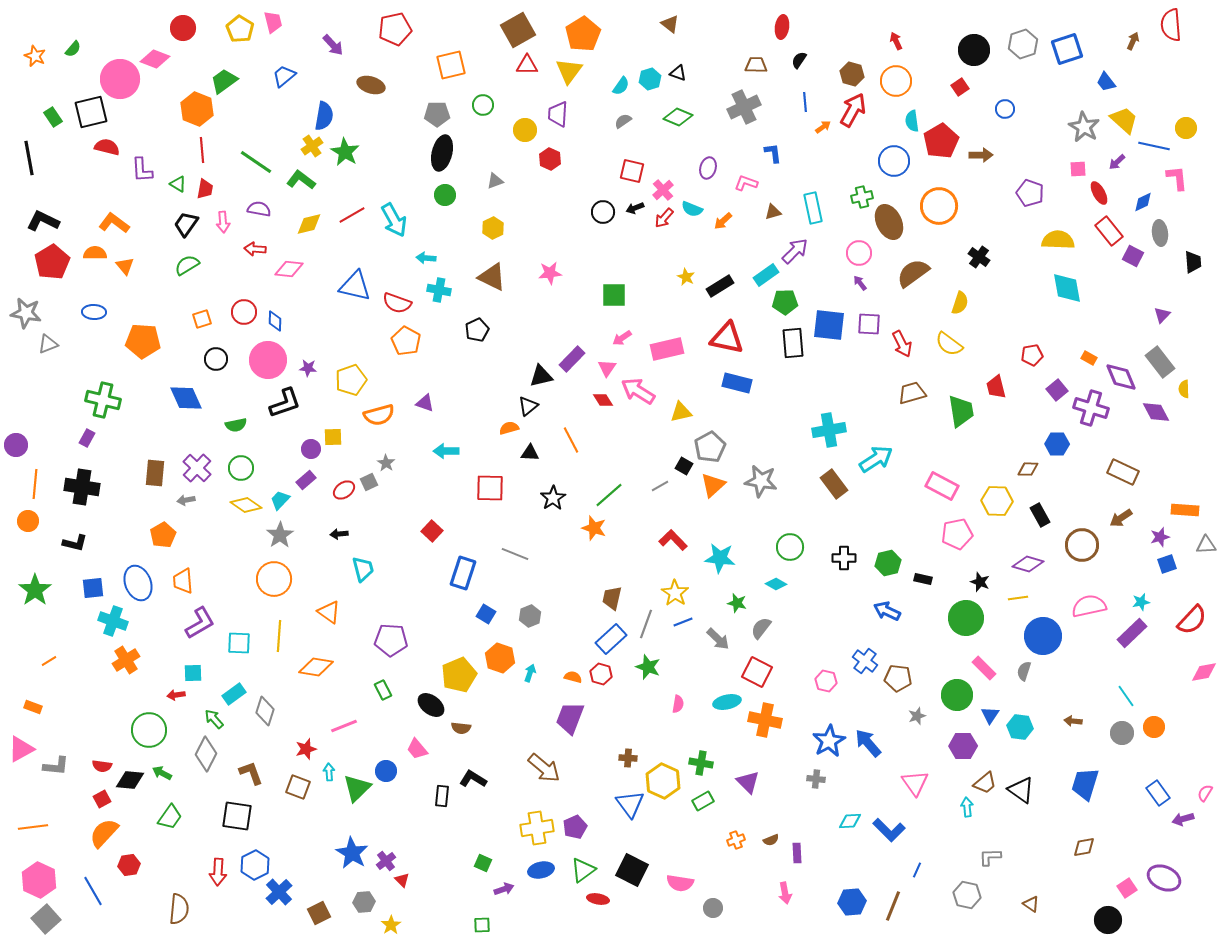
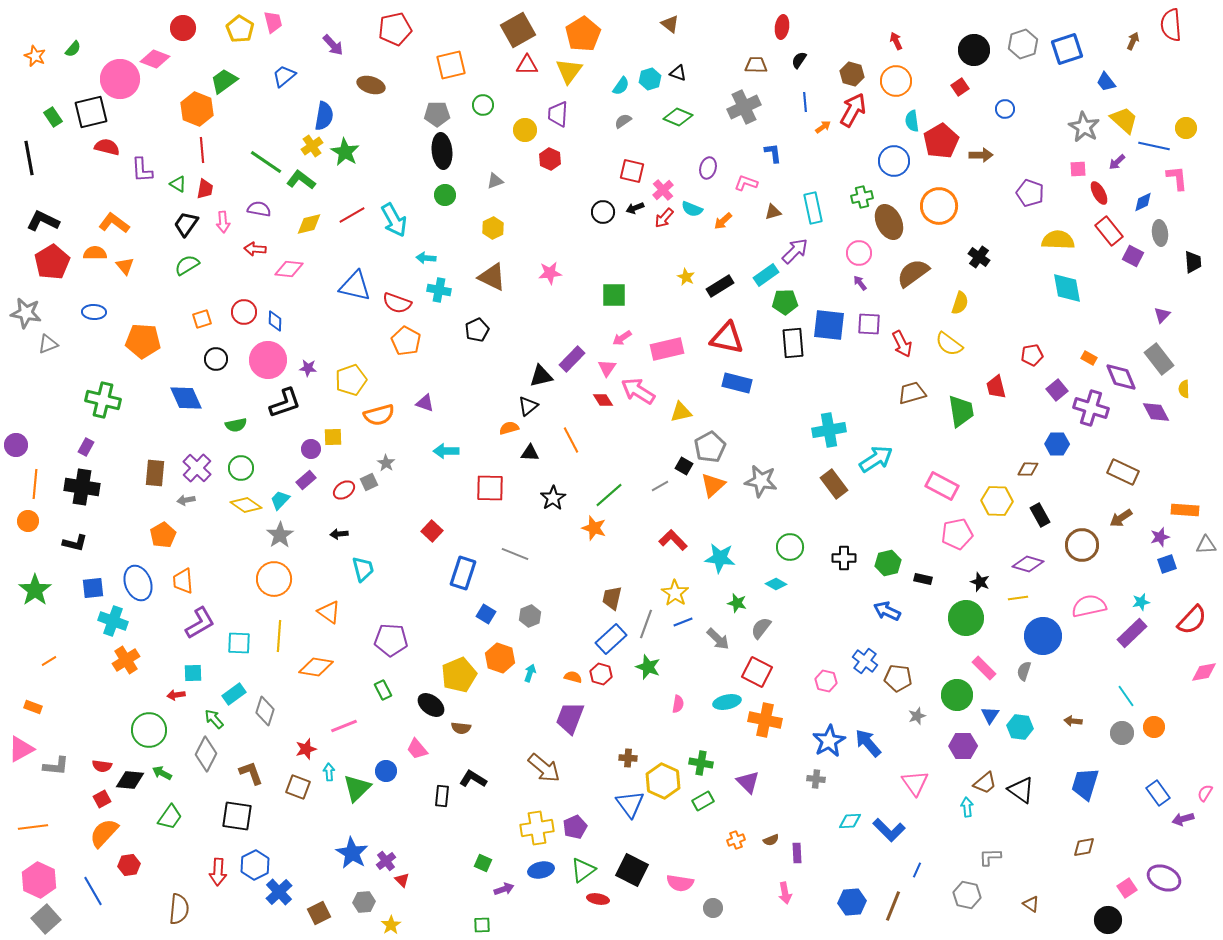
black ellipse at (442, 153): moved 2 px up; rotated 20 degrees counterclockwise
green line at (256, 162): moved 10 px right
gray rectangle at (1160, 362): moved 1 px left, 3 px up
purple rectangle at (87, 438): moved 1 px left, 9 px down
